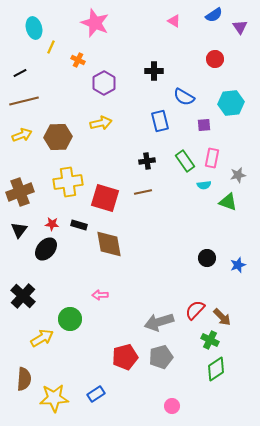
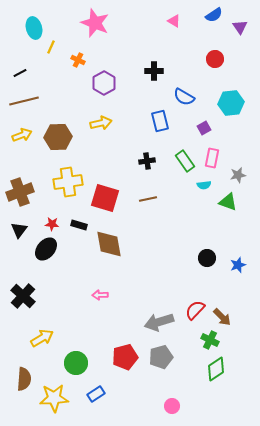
purple square at (204, 125): moved 3 px down; rotated 24 degrees counterclockwise
brown line at (143, 192): moved 5 px right, 7 px down
green circle at (70, 319): moved 6 px right, 44 px down
